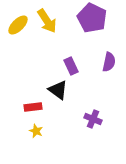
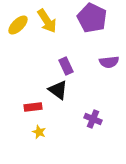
purple semicircle: rotated 72 degrees clockwise
purple rectangle: moved 5 px left
yellow star: moved 3 px right, 1 px down
